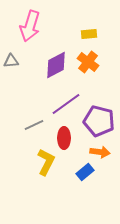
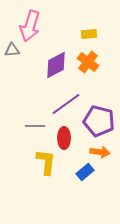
gray triangle: moved 1 px right, 11 px up
gray line: moved 1 px right, 1 px down; rotated 24 degrees clockwise
yellow L-shape: rotated 20 degrees counterclockwise
